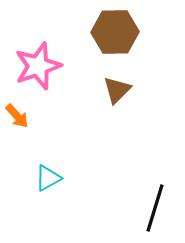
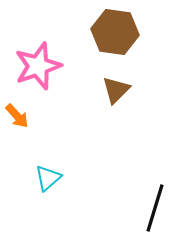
brown hexagon: rotated 9 degrees clockwise
brown triangle: moved 1 px left
cyan triangle: rotated 12 degrees counterclockwise
